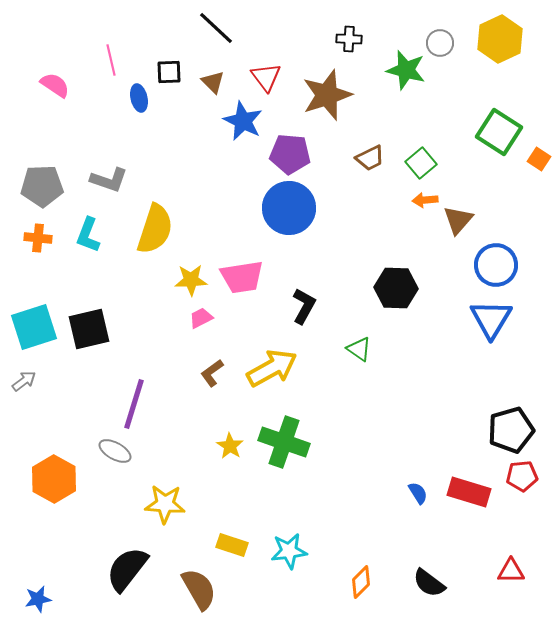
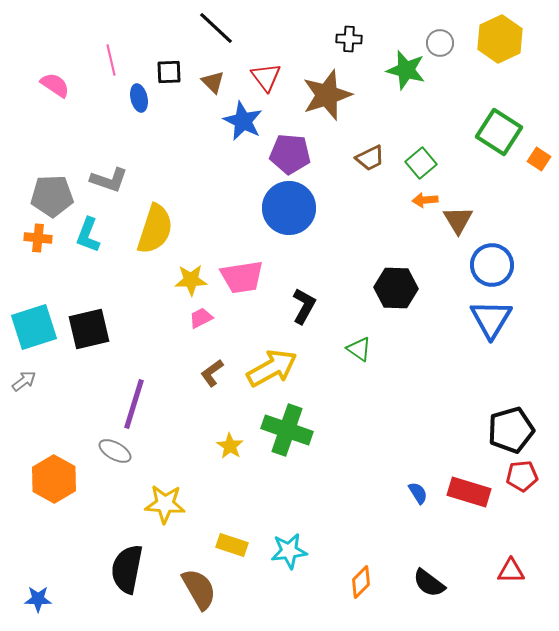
gray pentagon at (42, 186): moved 10 px right, 10 px down
brown triangle at (458, 220): rotated 12 degrees counterclockwise
blue circle at (496, 265): moved 4 px left
green cross at (284, 442): moved 3 px right, 12 px up
black semicircle at (127, 569): rotated 27 degrees counterclockwise
blue star at (38, 599): rotated 12 degrees clockwise
